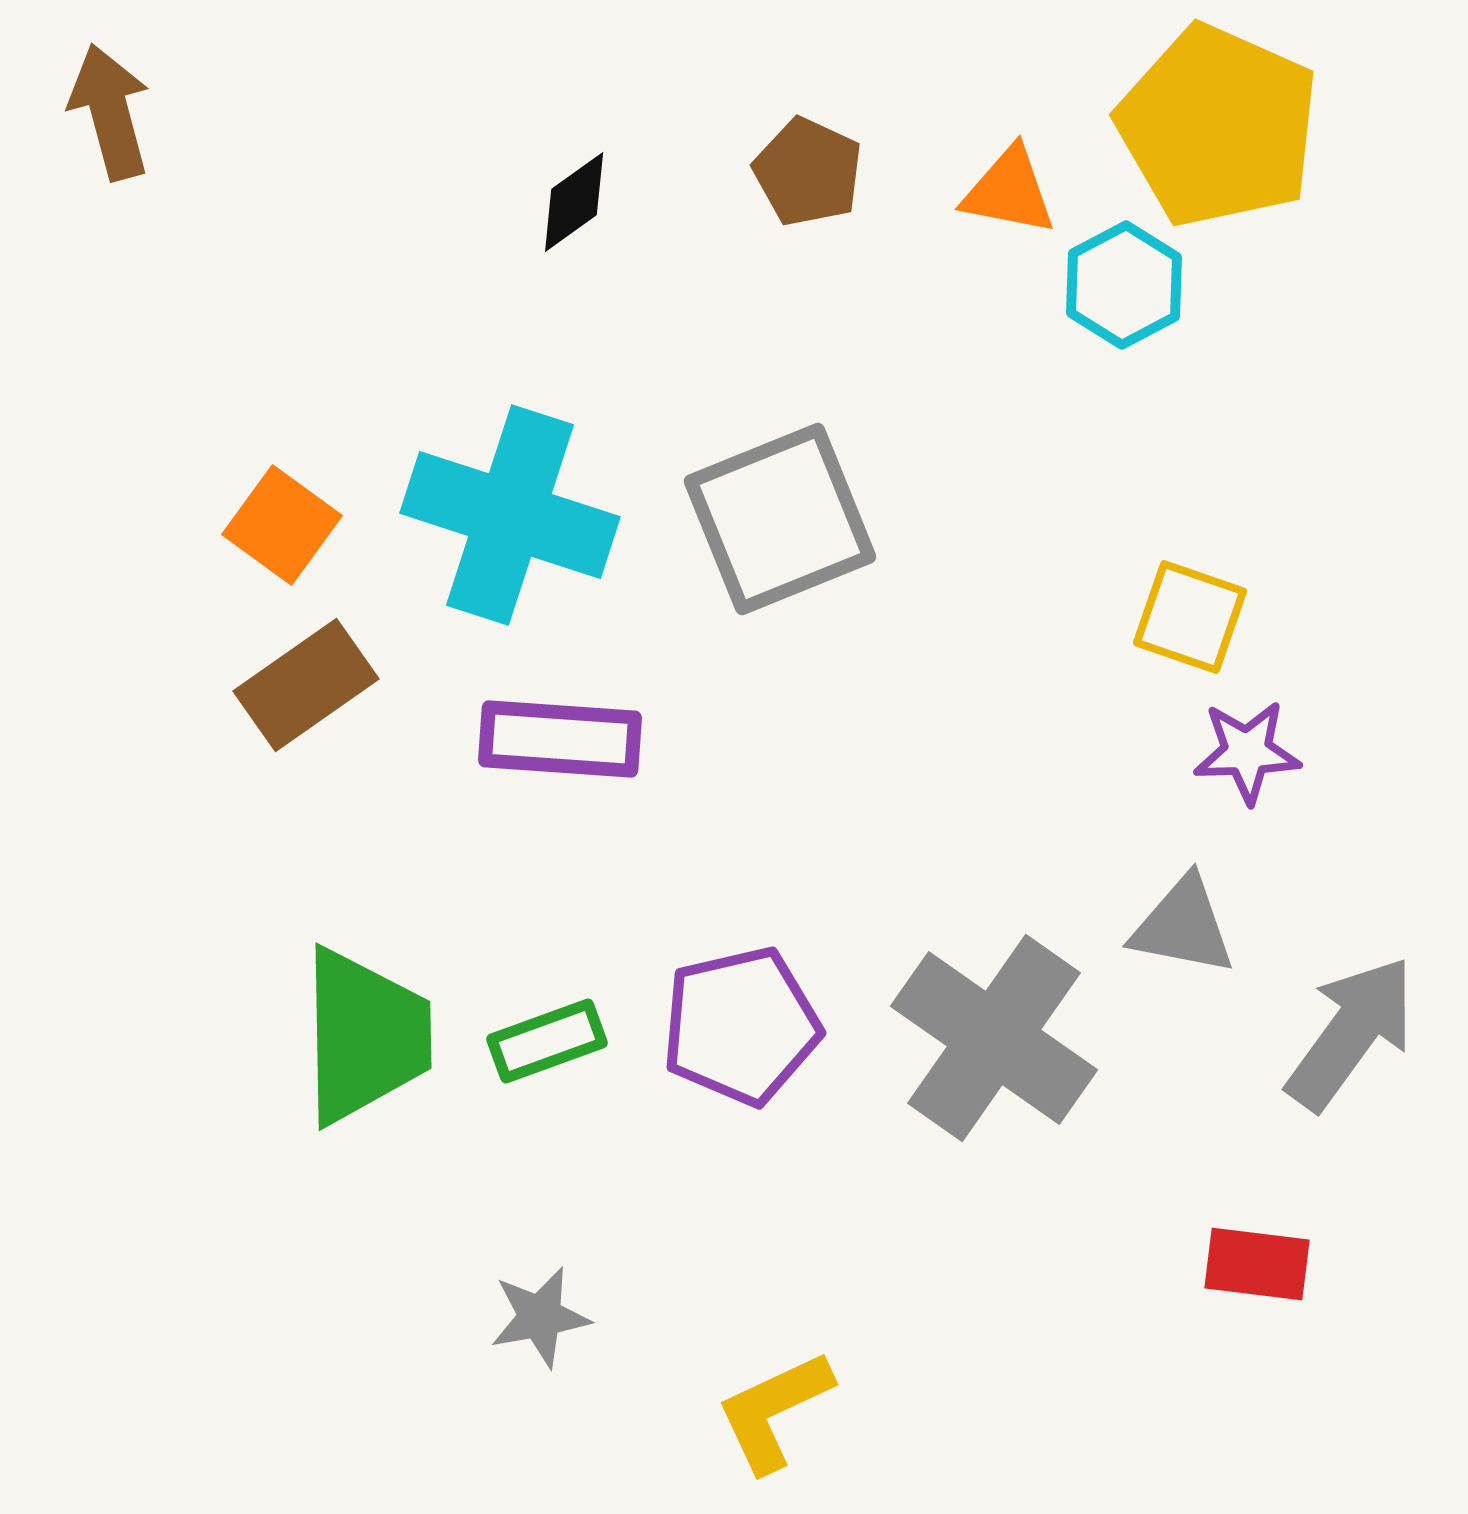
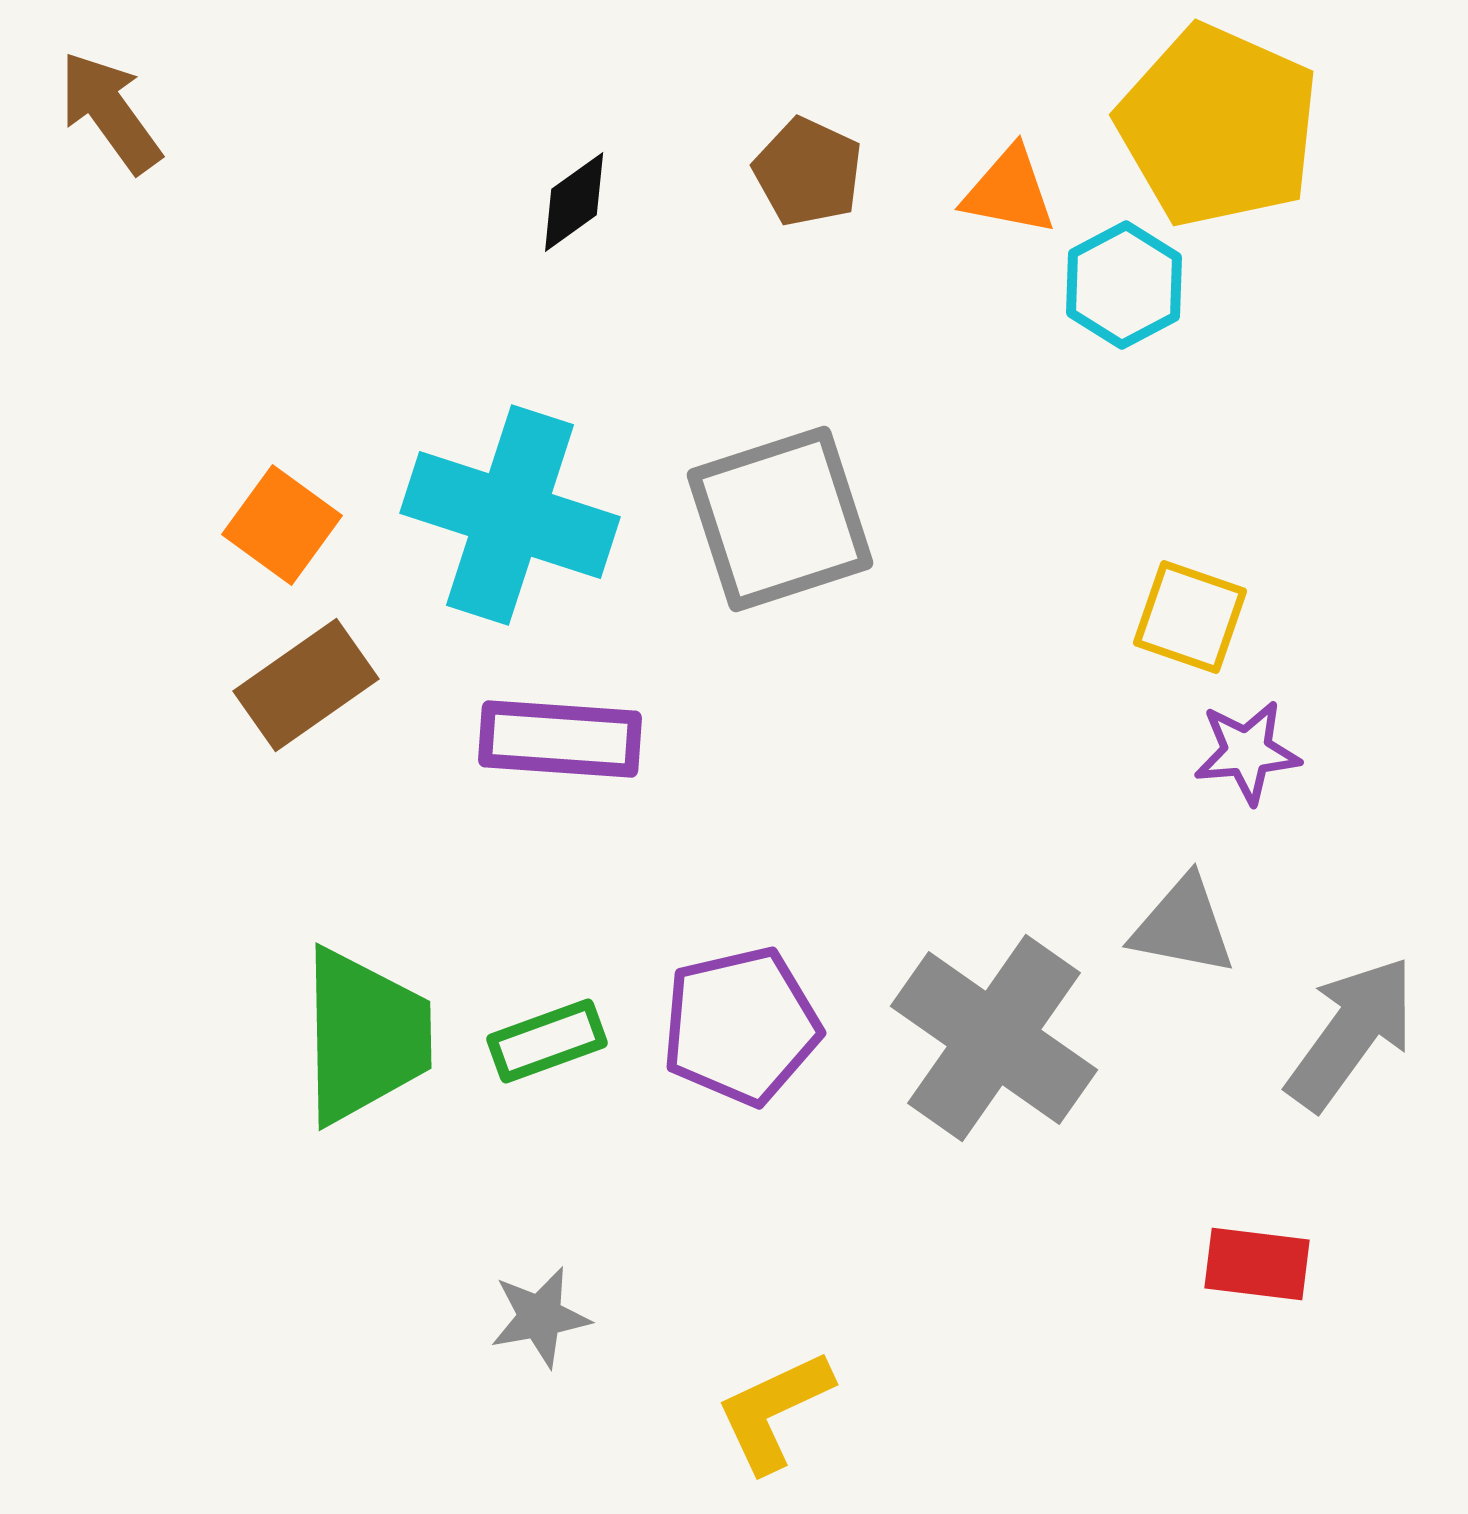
brown arrow: rotated 21 degrees counterclockwise
gray square: rotated 4 degrees clockwise
purple star: rotated 3 degrees counterclockwise
